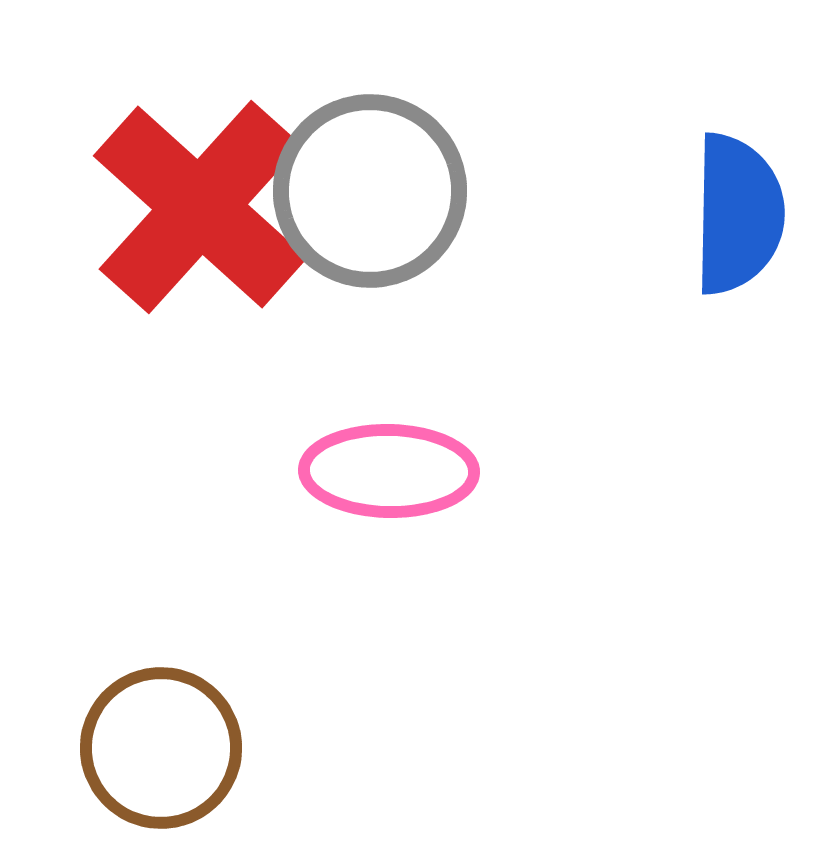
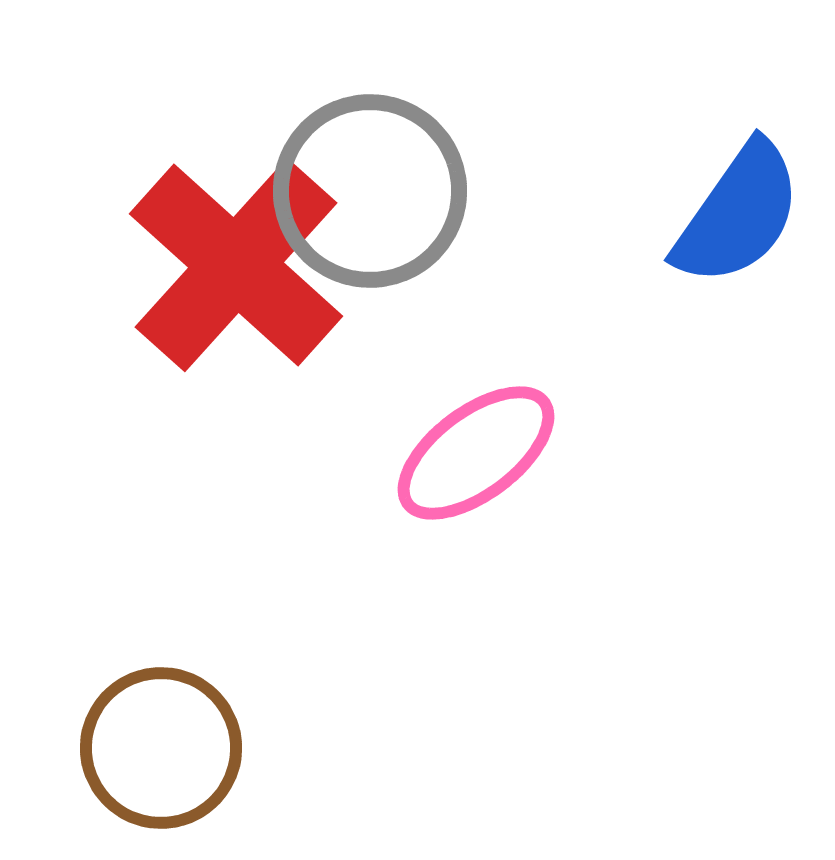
red cross: moved 36 px right, 58 px down
blue semicircle: rotated 34 degrees clockwise
pink ellipse: moved 87 px right, 18 px up; rotated 38 degrees counterclockwise
